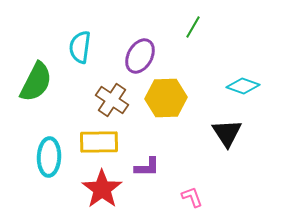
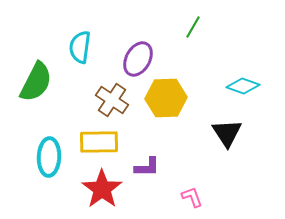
purple ellipse: moved 2 px left, 3 px down
